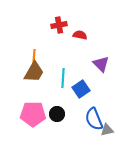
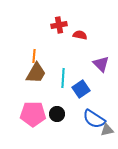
brown trapezoid: moved 2 px right, 1 px down
blue semicircle: rotated 35 degrees counterclockwise
